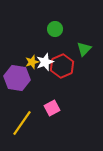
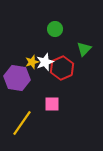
red hexagon: moved 2 px down
pink square: moved 4 px up; rotated 28 degrees clockwise
